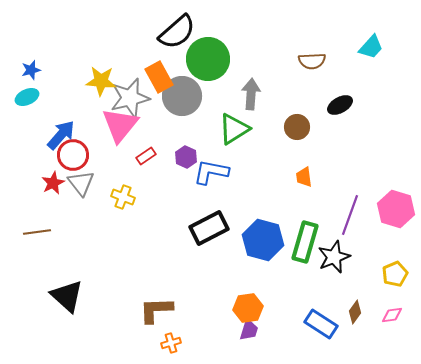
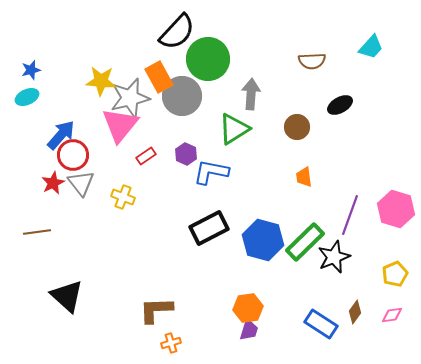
black semicircle: rotated 6 degrees counterclockwise
purple hexagon: moved 3 px up
green rectangle: rotated 30 degrees clockwise
